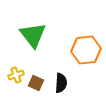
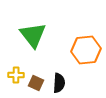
yellow cross: rotated 21 degrees clockwise
black semicircle: moved 2 px left
